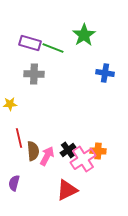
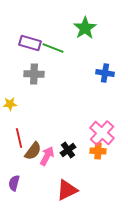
green star: moved 1 px right, 7 px up
brown semicircle: rotated 42 degrees clockwise
pink cross: moved 19 px right, 26 px up; rotated 15 degrees counterclockwise
